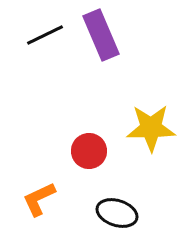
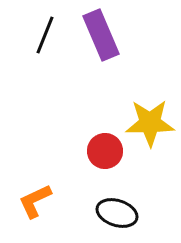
black line: rotated 42 degrees counterclockwise
yellow star: moved 1 px left, 5 px up
red circle: moved 16 px right
orange L-shape: moved 4 px left, 2 px down
